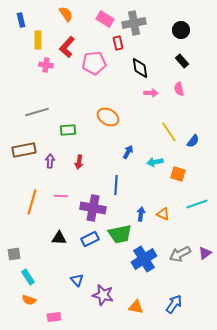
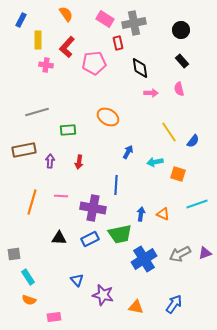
blue rectangle at (21, 20): rotated 40 degrees clockwise
purple triangle at (205, 253): rotated 16 degrees clockwise
